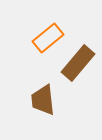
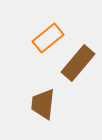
brown trapezoid: moved 4 px down; rotated 12 degrees clockwise
